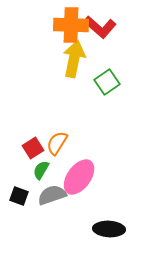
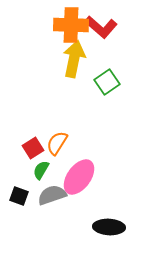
red L-shape: moved 1 px right
black ellipse: moved 2 px up
